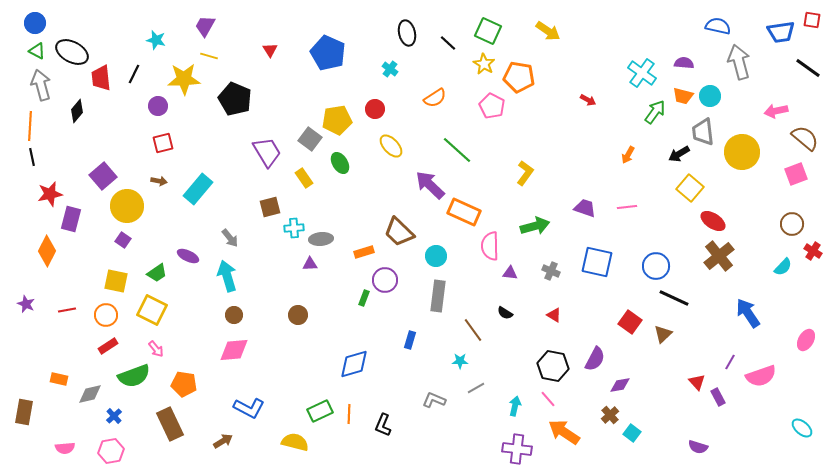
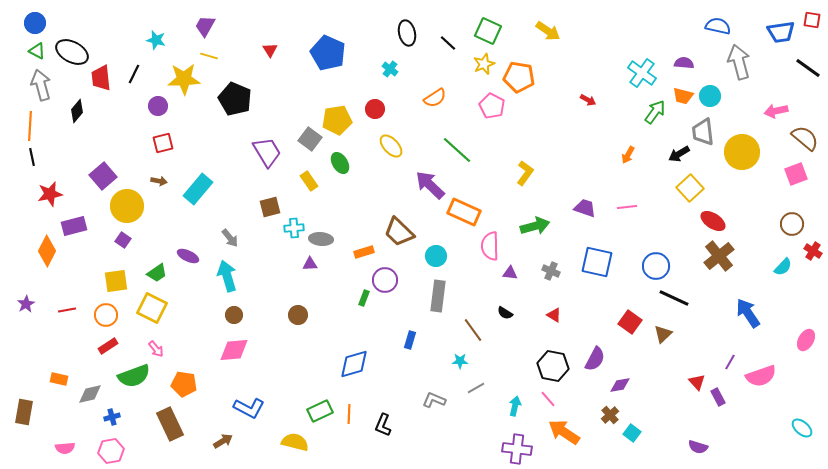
yellow star at (484, 64): rotated 20 degrees clockwise
yellow rectangle at (304, 178): moved 5 px right, 3 px down
yellow square at (690, 188): rotated 8 degrees clockwise
purple rectangle at (71, 219): moved 3 px right, 7 px down; rotated 60 degrees clockwise
gray ellipse at (321, 239): rotated 10 degrees clockwise
yellow square at (116, 281): rotated 20 degrees counterclockwise
purple star at (26, 304): rotated 18 degrees clockwise
yellow square at (152, 310): moved 2 px up
blue cross at (114, 416): moved 2 px left, 1 px down; rotated 28 degrees clockwise
